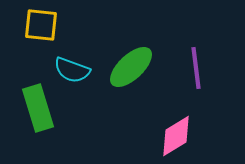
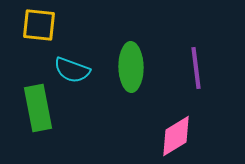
yellow square: moved 2 px left
green ellipse: rotated 48 degrees counterclockwise
green rectangle: rotated 6 degrees clockwise
